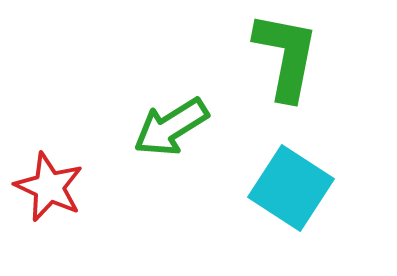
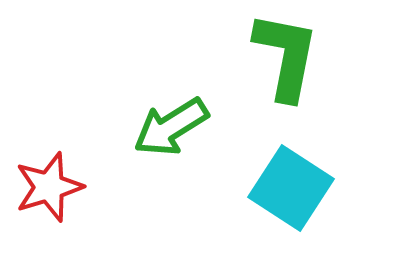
red star: rotated 30 degrees clockwise
